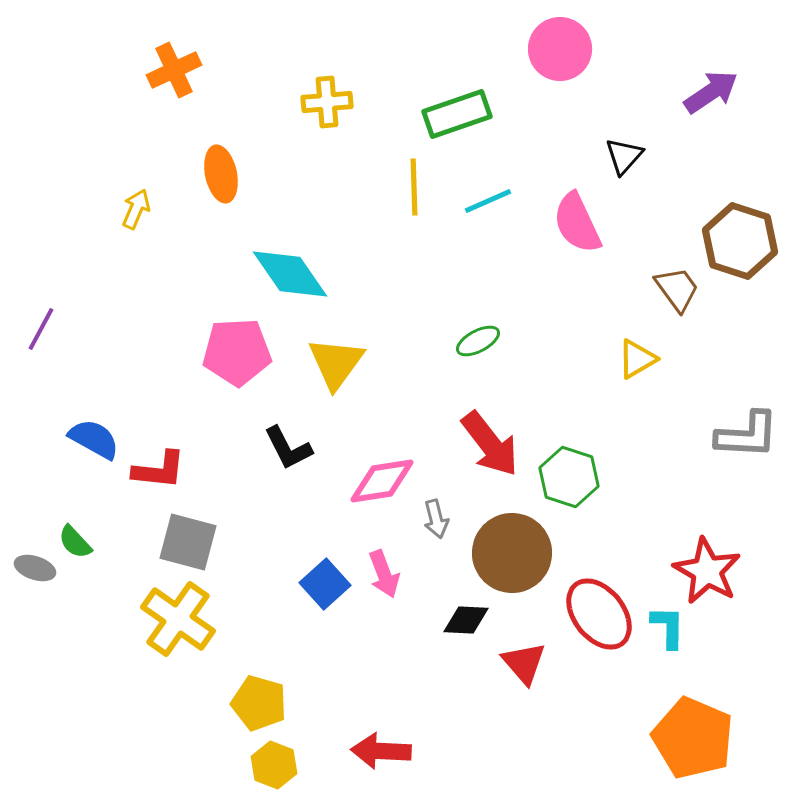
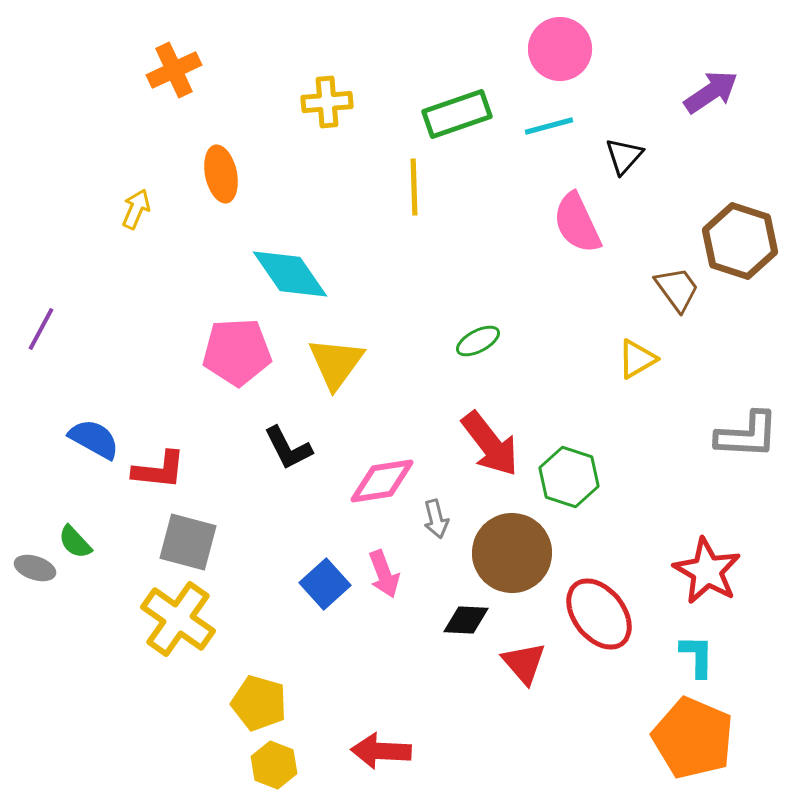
cyan line at (488, 201): moved 61 px right, 75 px up; rotated 9 degrees clockwise
cyan L-shape at (668, 627): moved 29 px right, 29 px down
